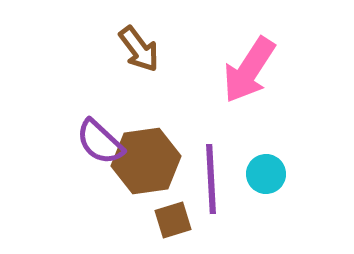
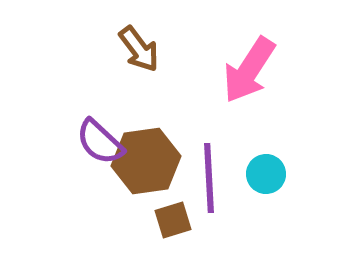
purple line: moved 2 px left, 1 px up
